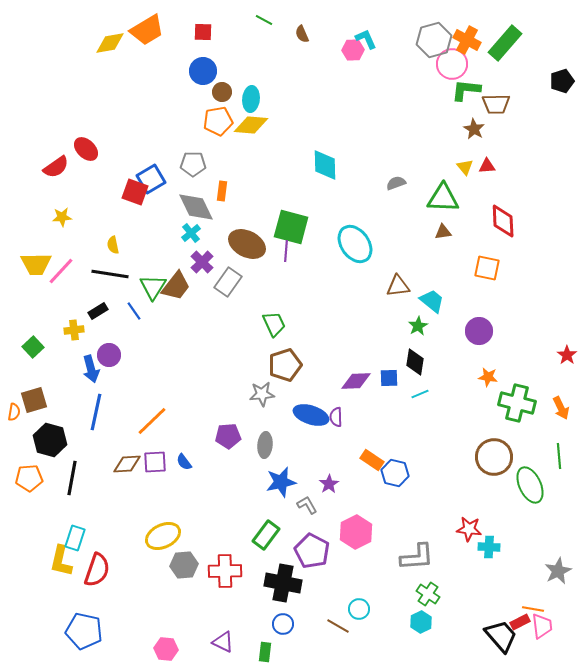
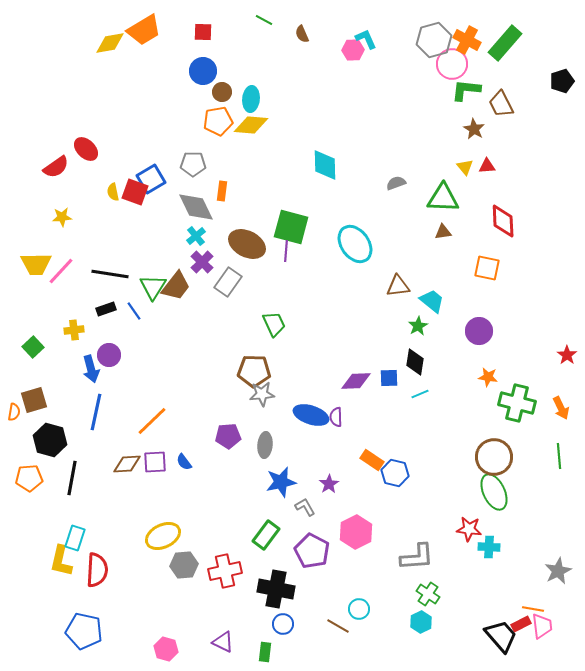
orange trapezoid at (147, 30): moved 3 px left
brown trapezoid at (496, 104): moved 5 px right; rotated 64 degrees clockwise
cyan cross at (191, 233): moved 5 px right, 3 px down
yellow semicircle at (113, 245): moved 53 px up
black rectangle at (98, 311): moved 8 px right, 2 px up; rotated 12 degrees clockwise
brown pentagon at (285, 365): moved 31 px left, 6 px down; rotated 20 degrees clockwise
green ellipse at (530, 485): moved 36 px left, 7 px down
gray L-shape at (307, 505): moved 2 px left, 2 px down
red semicircle at (97, 570): rotated 16 degrees counterclockwise
red cross at (225, 571): rotated 12 degrees counterclockwise
black cross at (283, 583): moved 7 px left, 6 px down
red rectangle at (520, 622): moved 1 px right, 2 px down
pink hexagon at (166, 649): rotated 10 degrees clockwise
